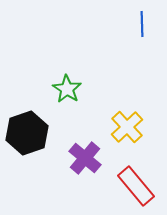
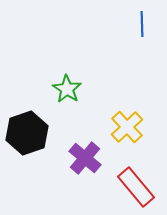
red rectangle: moved 1 px down
